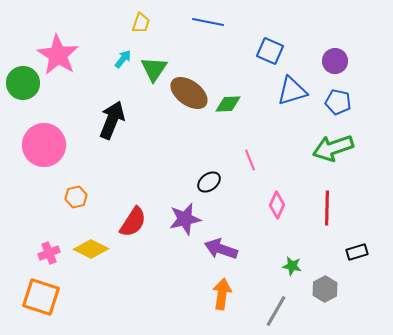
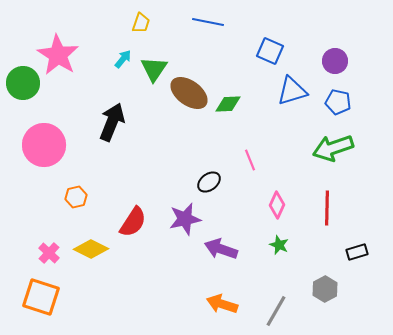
black arrow: moved 2 px down
pink cross: rotated 25 degrees counterclockwise
green star: moved 13 px left, 21 px up; rotated 12 degrees clockwise
orange arrow: moved 10 px down; rotated 80 degrees counterclockwise
